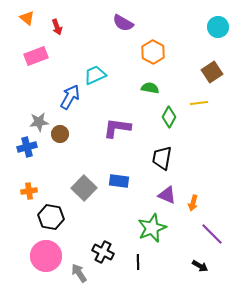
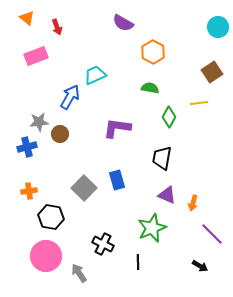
blue rectangle: moved 2 px left, 1 px up; rotated 66 degrees clockwise
black cross: moved 8 px up
